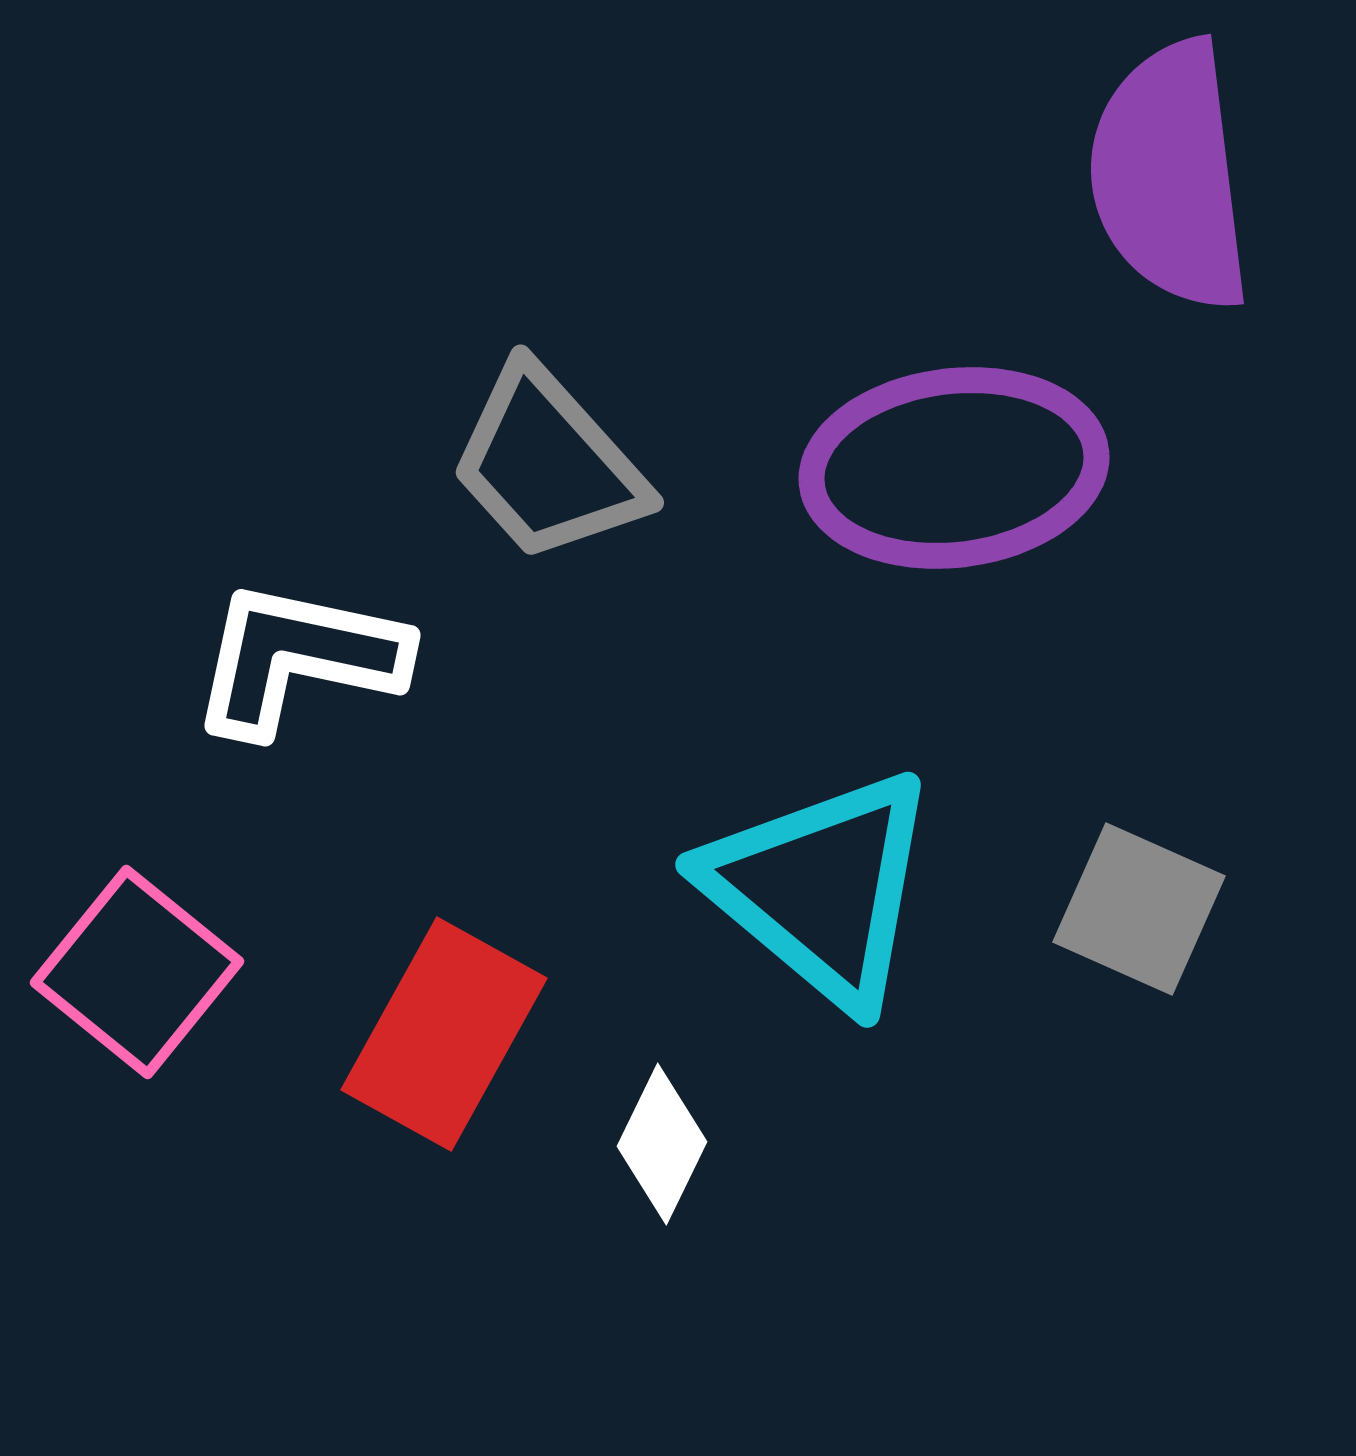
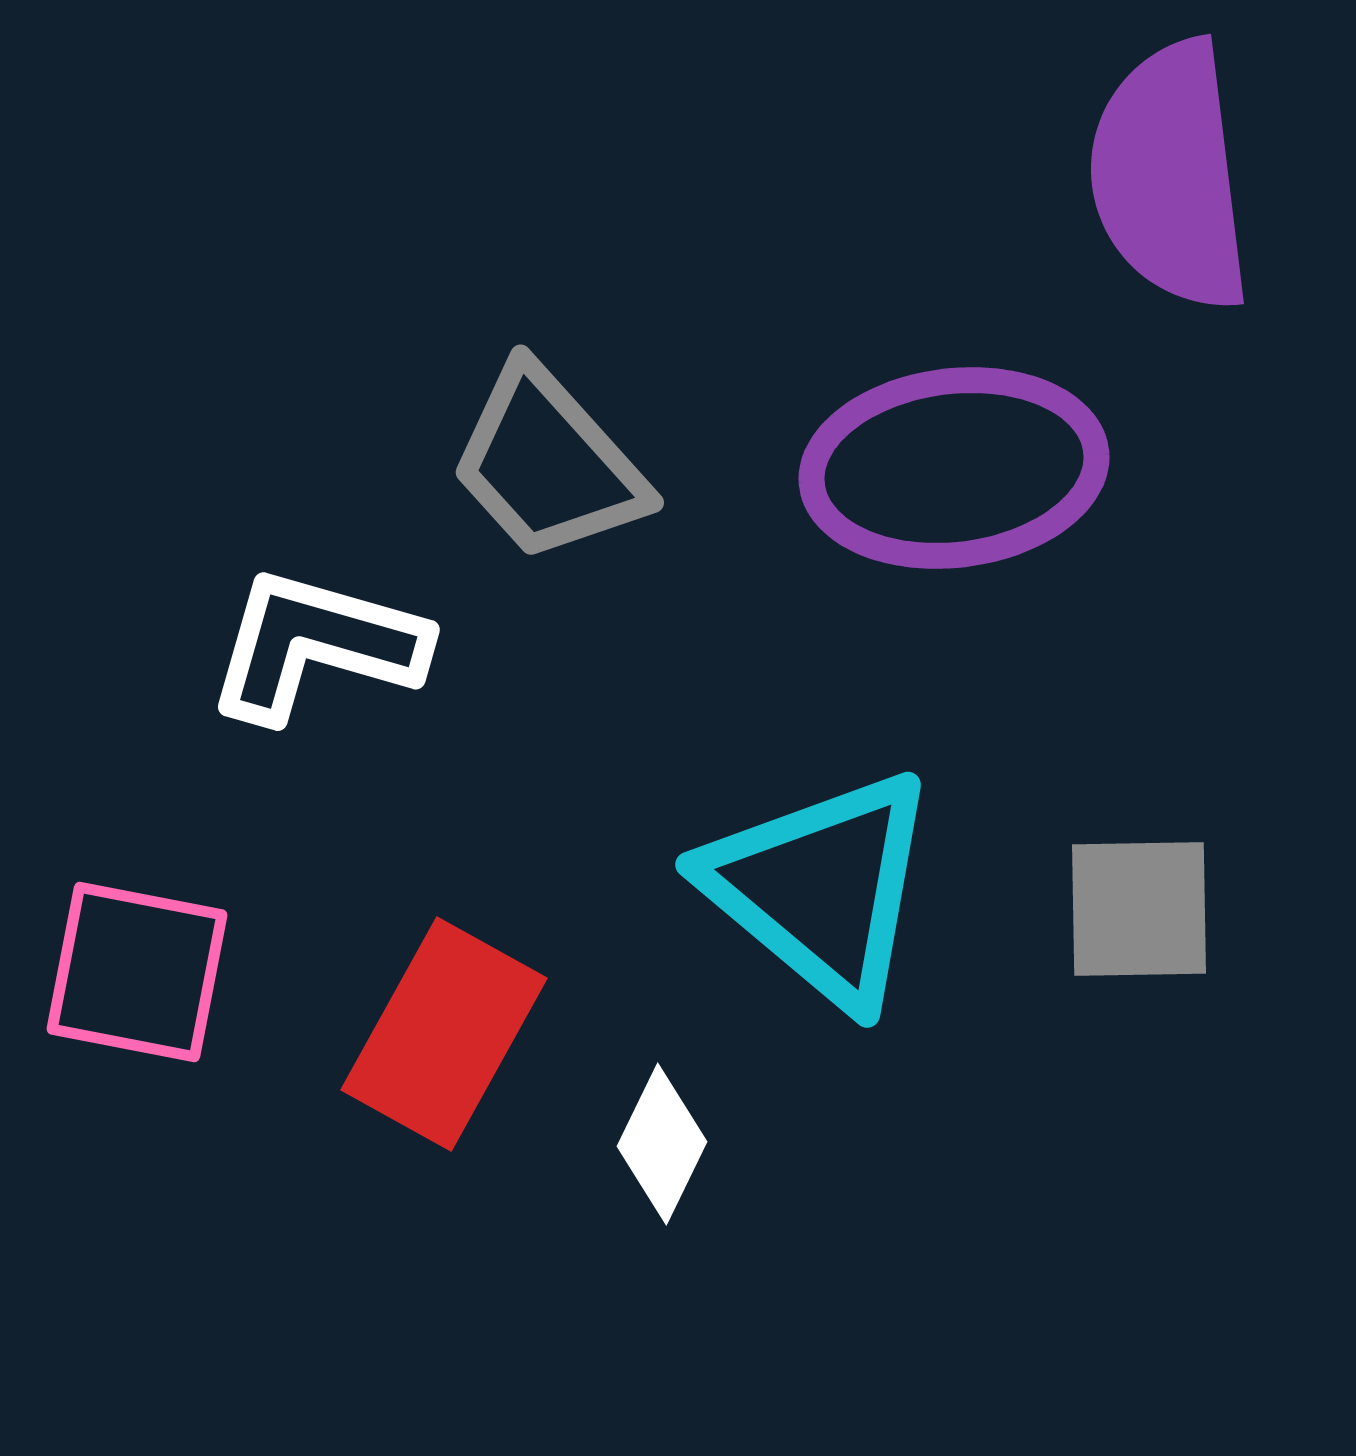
white L-shape: moved 18 px right, 13 px up; rotated 4 degrees clockwise
gray square: rotated 25 degrees counterclockwise
pink square: rotated 28 degrees counterclockwise
